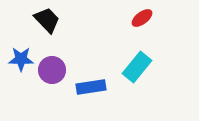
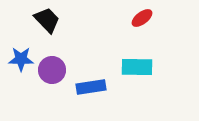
cyan rectangle: rotated 52 degrees clockwise
